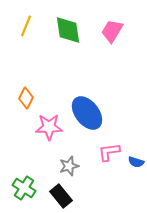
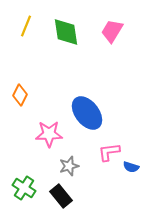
green diamond: moved 2 px left, 2 px down
orange diamond: moved 6 px left, 3 px up
pink star: moved 7 px down
blue semicircle: moved 5 px left, 5 px down
